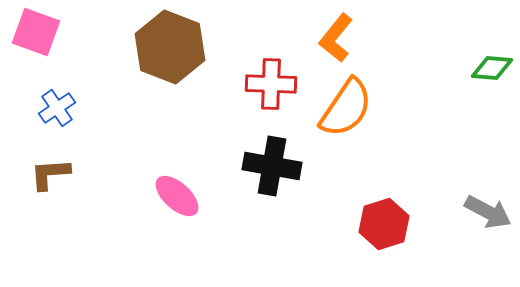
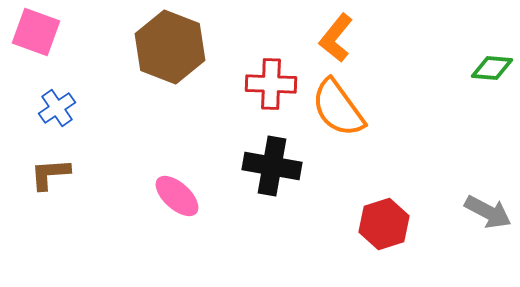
orange semicircle: moved 8 px left; rotated 110 degrees clockwise
